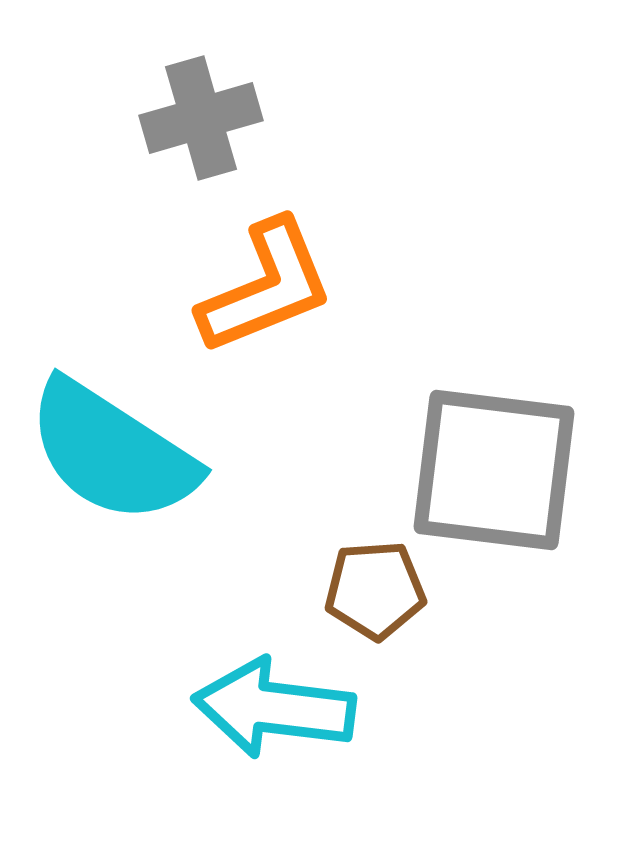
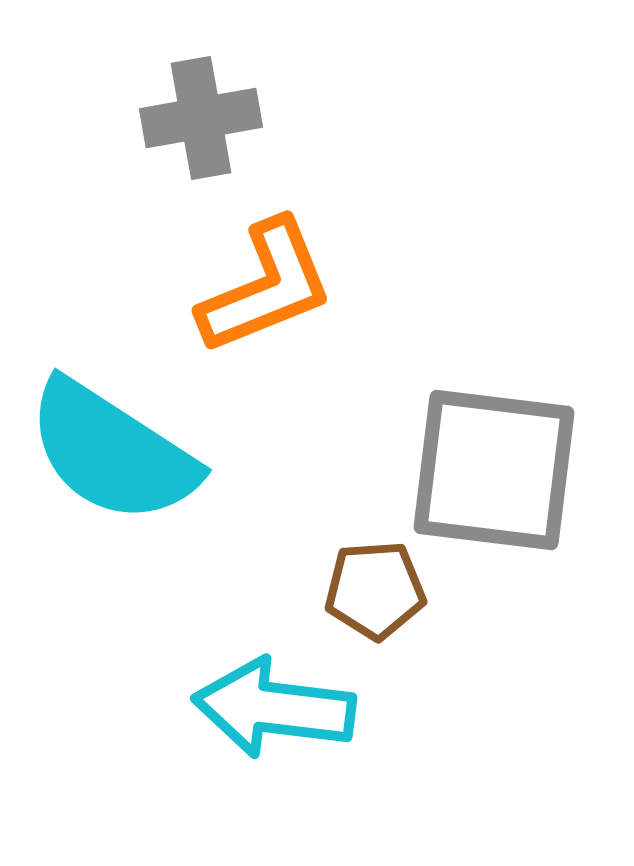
gray cross: rotated 6 degrees clockwise
